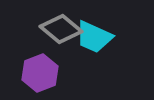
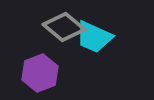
gray diamond: moved 3 px right, 2 px up
